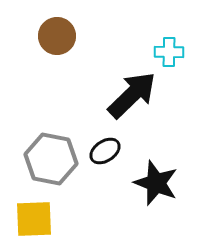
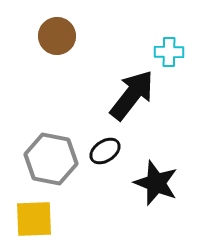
black arrow: rotated 8 degrees counterclockwise
